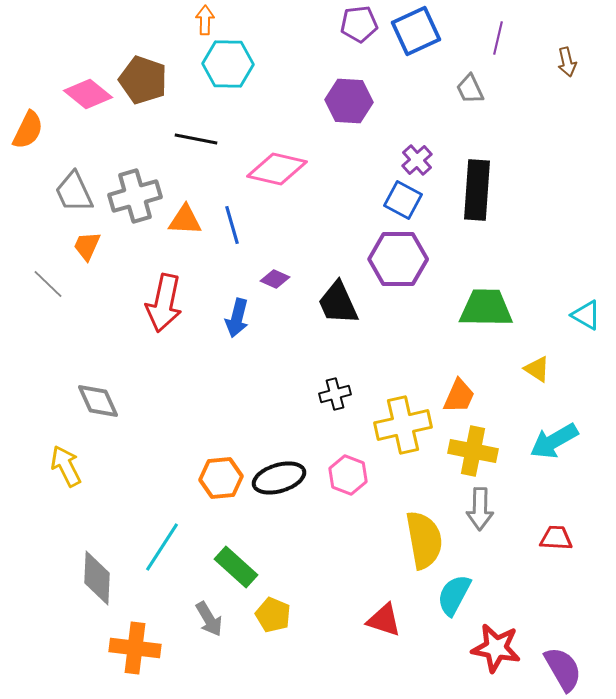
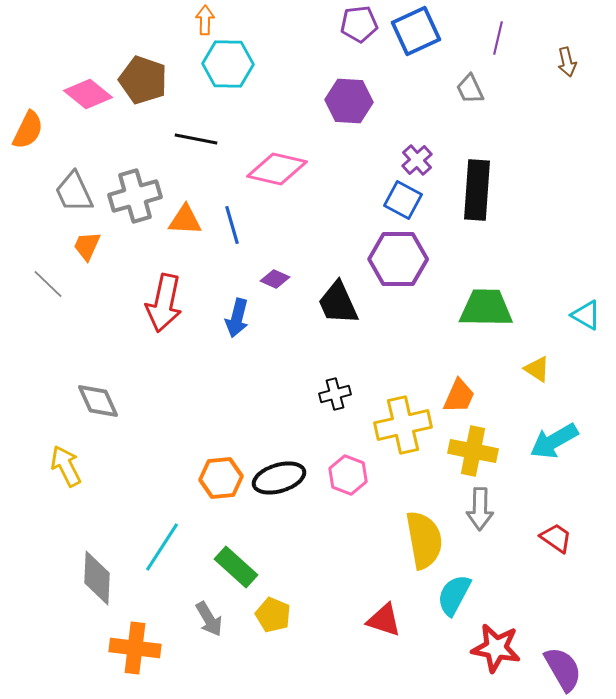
red trapezoid at (556, 538): rotated 32 degrees clockwise
